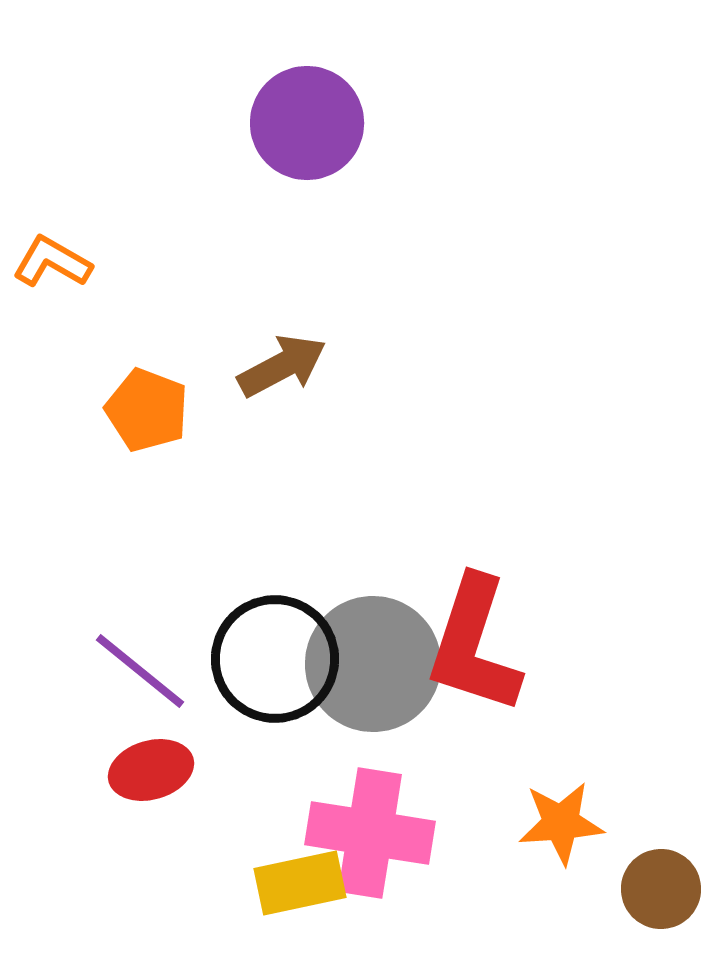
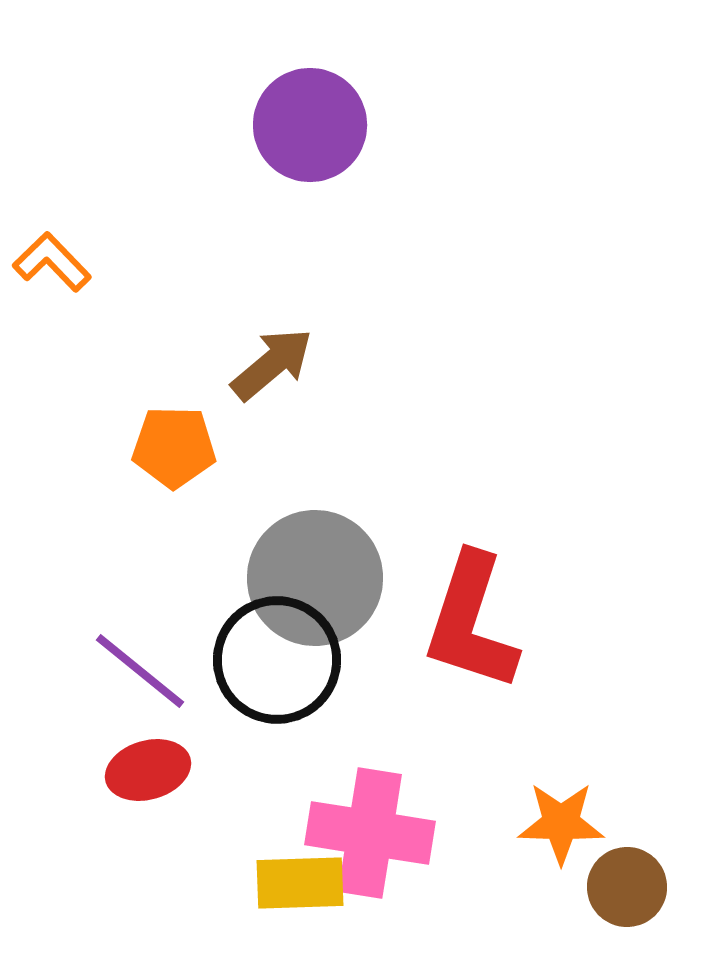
purple circle: moved 3 px right, 2 px down
orange L-shape: rotated 16 degrees clockwise
brown arrow: moved 10 px left, 2 px up; rotated 12 degrees counterclockwise
orange pentagon: moved 27 px right, 37 px down; rotated 20 degrees counterclockwise
red L-shape: moved 3 px left, 23 px up
black circle: moved 2 px right, 1 px down
gray circle: moved 58 px left, 86 px up
red ellipse: moved 3 px left
orange star: rotated 6 degrees clockwise
yellow rectangle: rotated 10 degrees clockwise
brown circle: moved 34 px left, 2 px up
